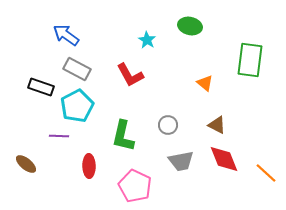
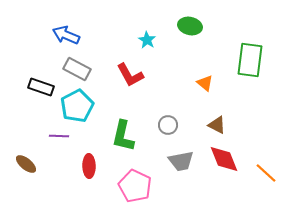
blue arrow: rotated 12 degrees counterclockwise
